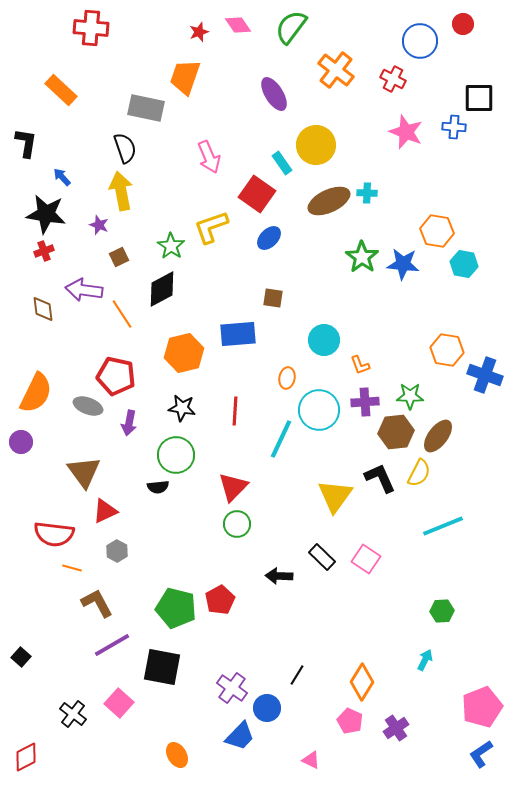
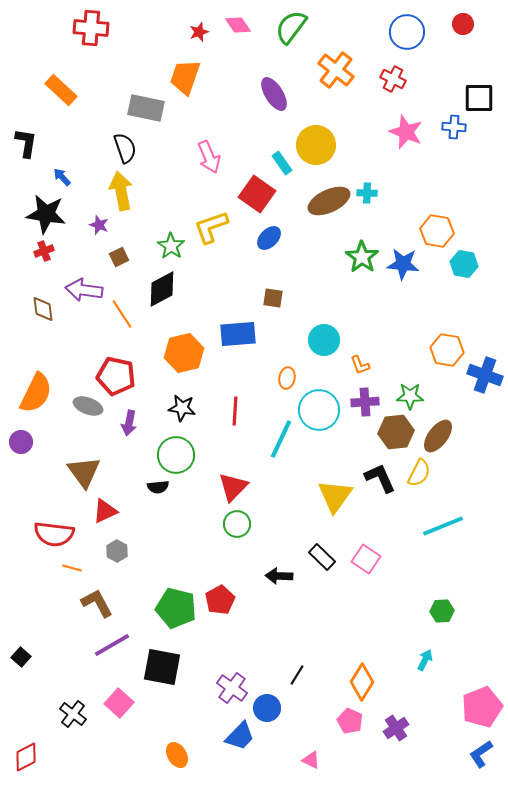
blue circle at (420, 41): moved 13 px left, 9 px up
